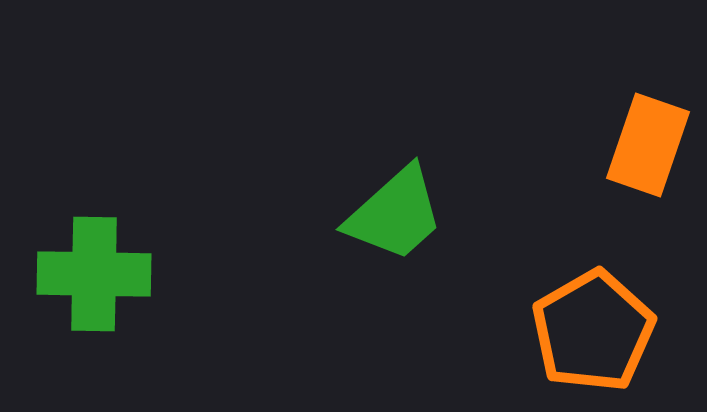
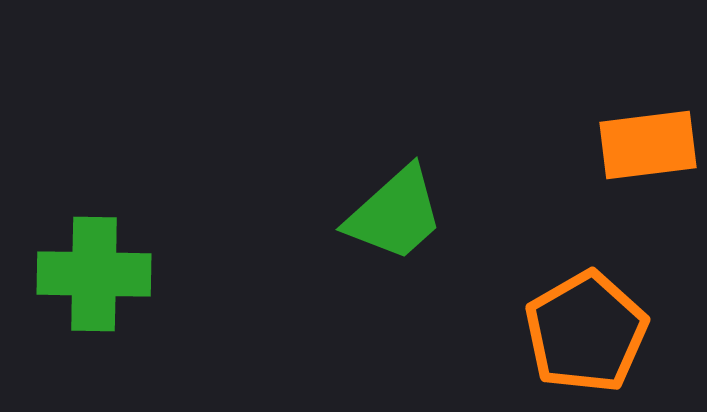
orange rectangle: rotated 64 degrees clockwise
orange pentagon: moved 7 px left, 1 px down
